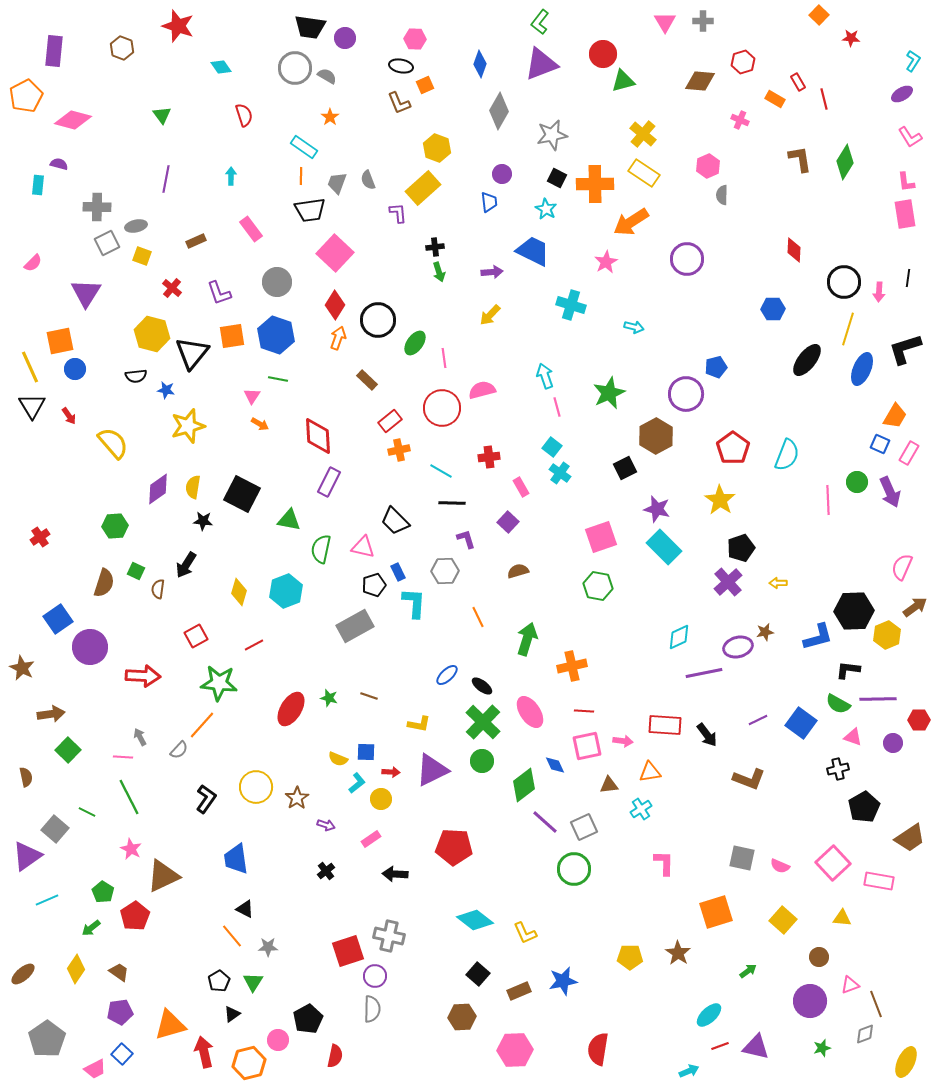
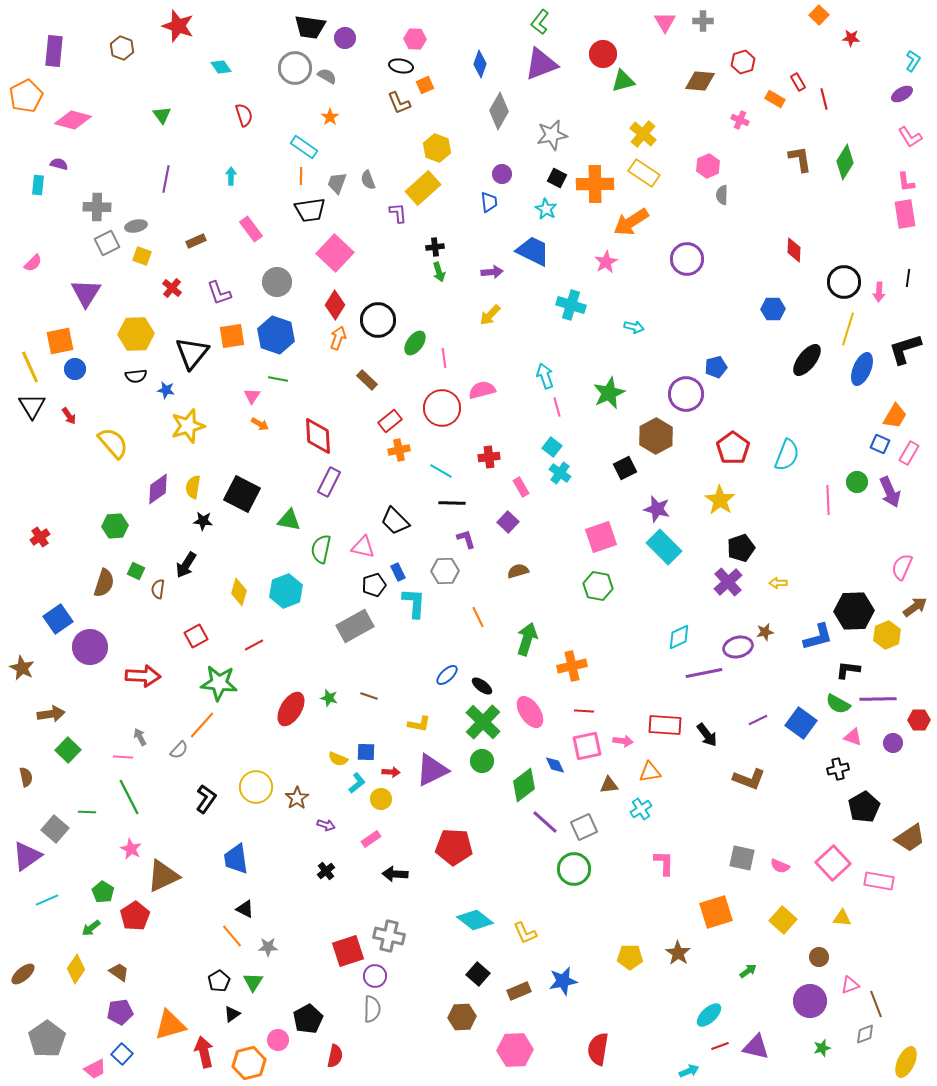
yellow hexagon at (152, 334): moved 16 px left; rotated 16 degrees counterclockwise
green line at (87, 812): rotated 24 degrees counterclockwise
